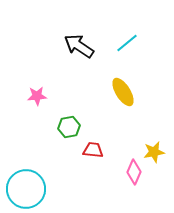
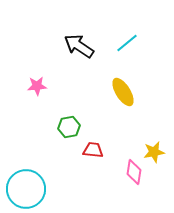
pink star: moved 10 px up
pink diamond: rotated 15 degrees counterclockwise
